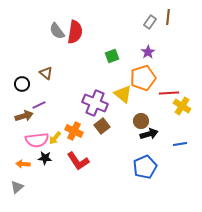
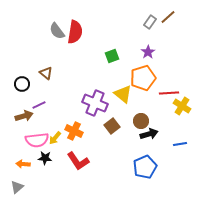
brown line: rotated 42 degrees clockwise
brown square: moved 10 px right
